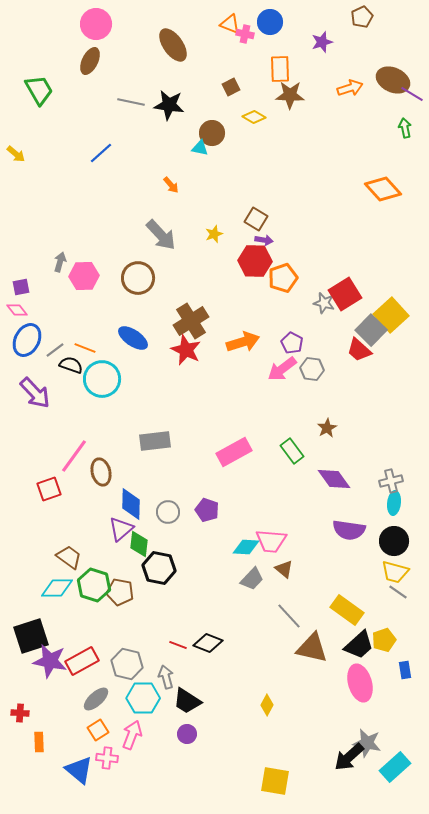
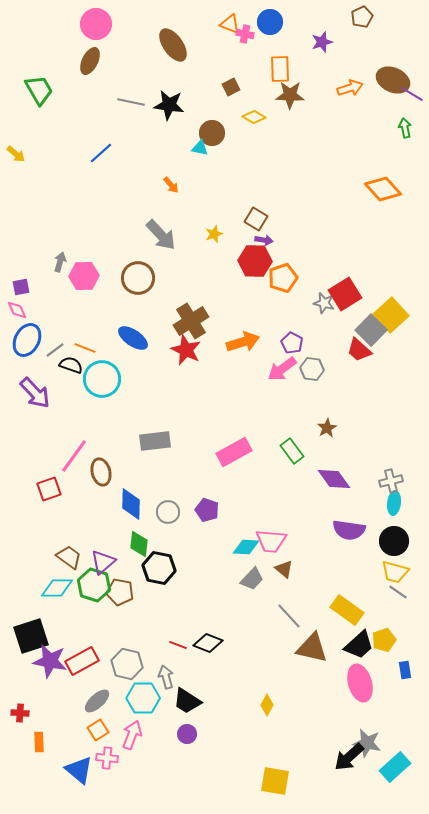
pink diamond at (17, 310): rotated 15 degrees clockwise
purple triangle at (121, 529): moved 18 px left, 33 px down
gray ellipse at (96, 699): moved 1 px right, 2 px down
